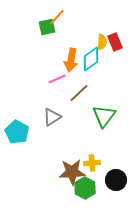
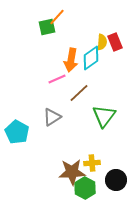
cyan diamond: moved 1 px up
